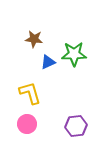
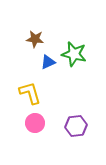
brown star: moved 1 px right
green star: rotated 15 degrees clockwise
pink circle: moved 8 px right, 1 px up
